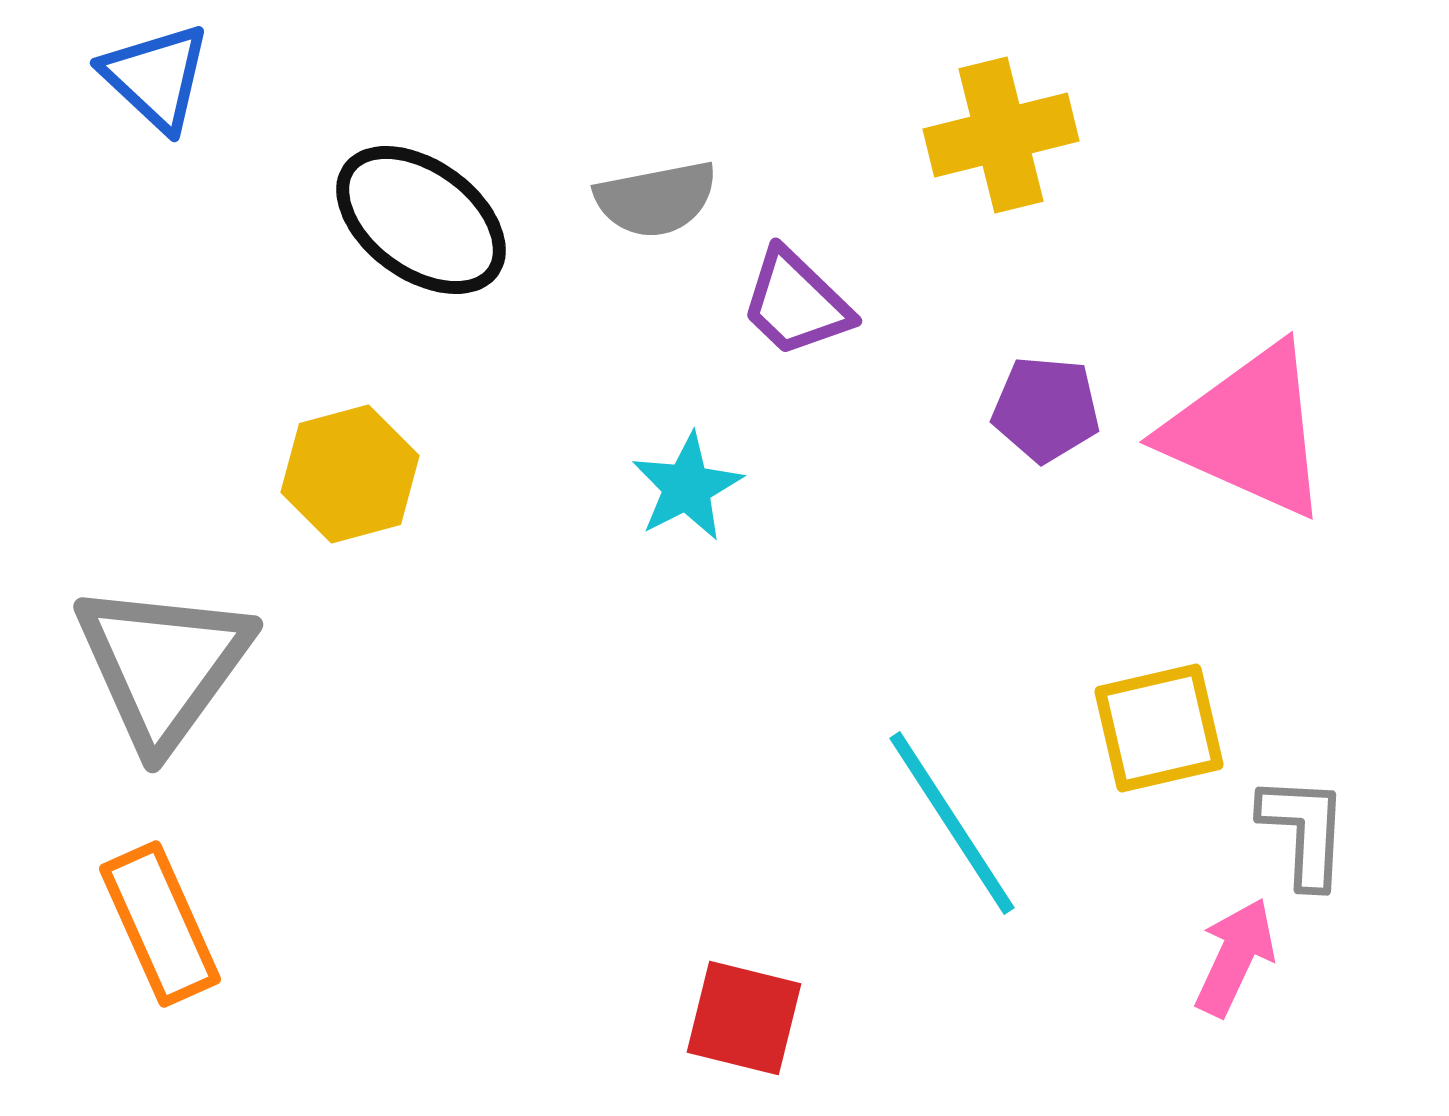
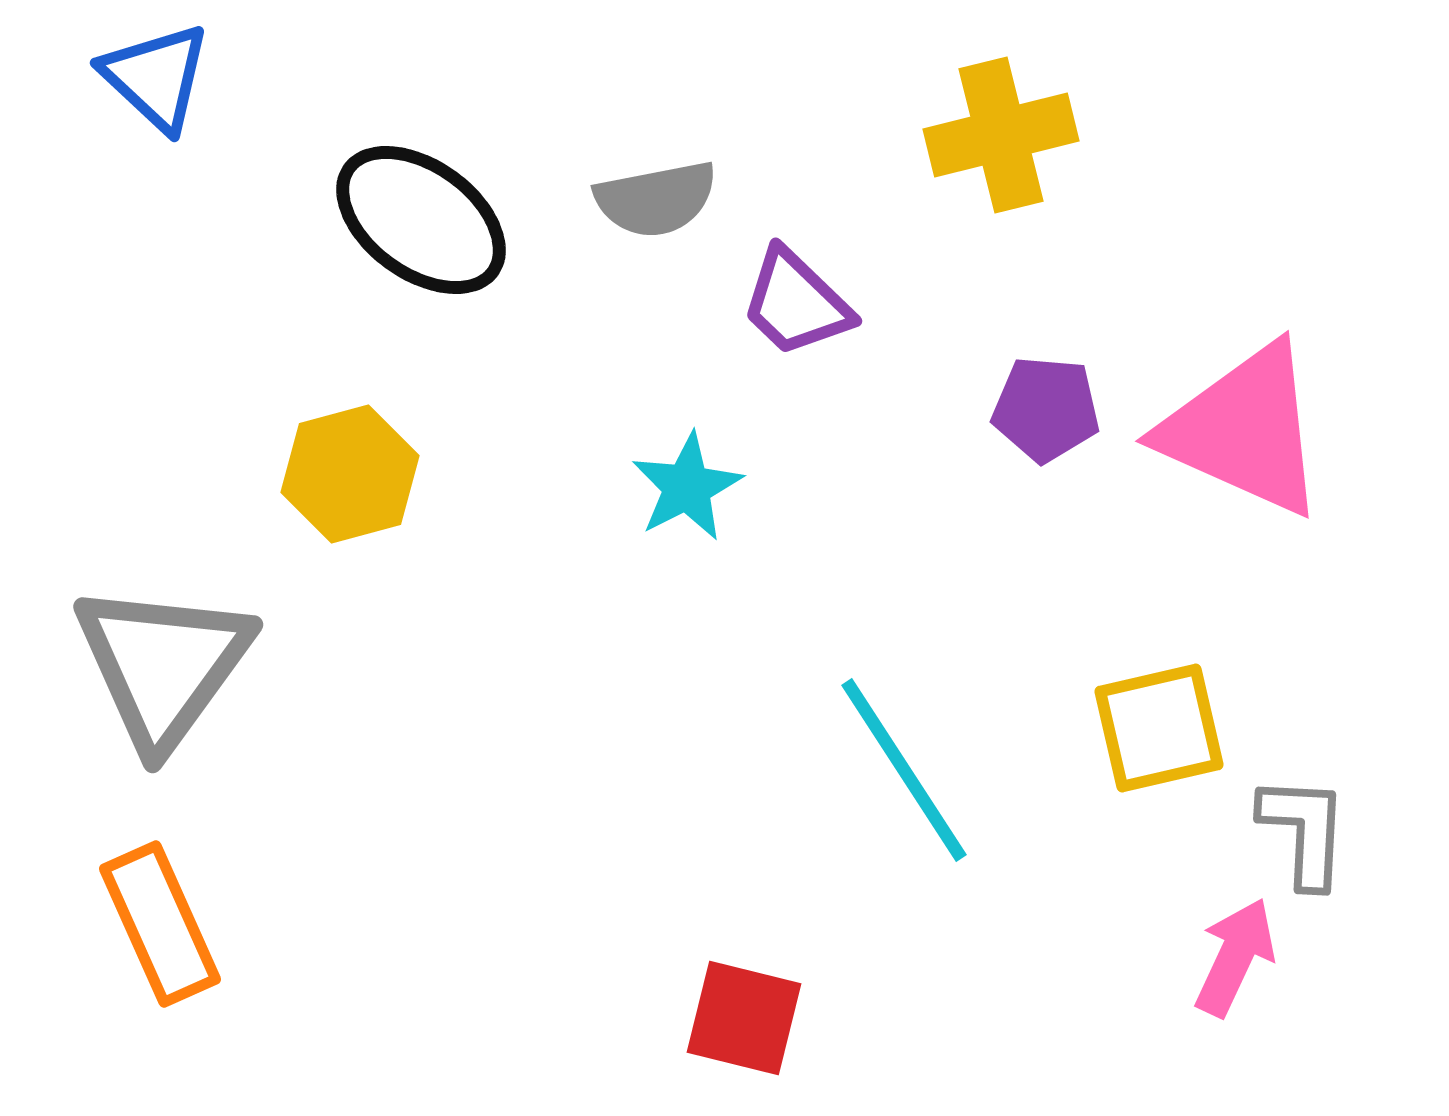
pink triangle: moved 4 px left, 1 px up
cyan line: moved 48 px left, 53 px up
